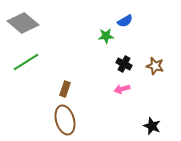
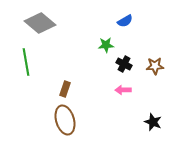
gray diamond: moved 17 px right
green star: moved 9 px down
green line: rotated 68 degrees counterclockwise
brown star: rotated 18 degrees counterclockwise
pink arrow: moved 1 px right, 1 px down; rotated 14 degrees clockwise
black star: moved 1 px right, 4 px up
